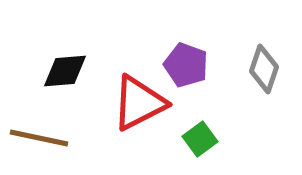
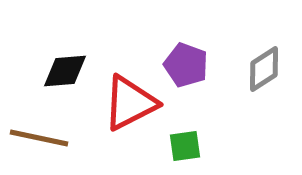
gray diamond: rotated 39 degrees clockwise
red triangle: moved 9 px left
green square: moved 15 px left, 7 px down; rotated 28 degrees clockwise
